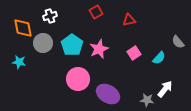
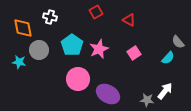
white cross: moved 1 px down; rotated 32 degrees clockwise
red triangle: rotated 40 degrees clockwise
gray circle: moved 4 px left, 7 px down
cyan semicircle: moved 9 px right
white arrow: moved 2 px down
